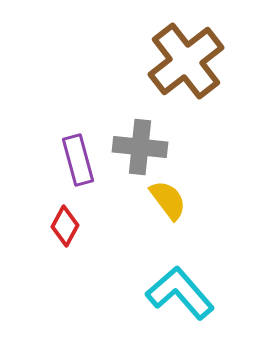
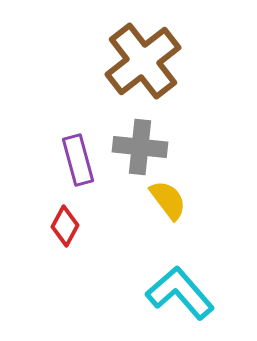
brown cross: moved 43 px left
